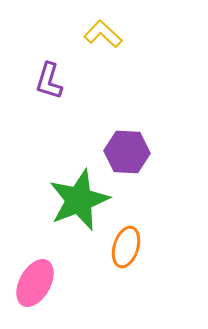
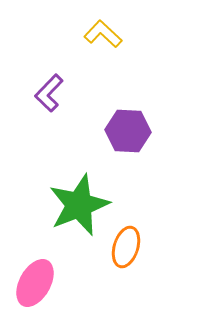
purple L-shape: moved 12 px down; rotated 27 degrees clockwise
purple hexagon: moved 1 px right, 21 px up
green star: moved 5 px down
